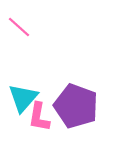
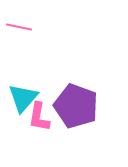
pink line: rotated 30 degrees counterclockwise
